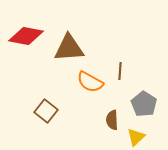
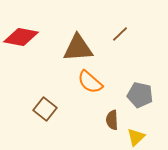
red diamond: moved 5 px left, 1 px down
brown triangle: moved 9 px right
brown line: moved 37 px up; rotated 42 degrees clockwise
orange semicircle: rotated 12 degrees clockwise
gray pentagon: moved 4 px left, 9 px up; rotated 20 degrees counterclockwise
brown square: moved 1 px left, 2 px up
